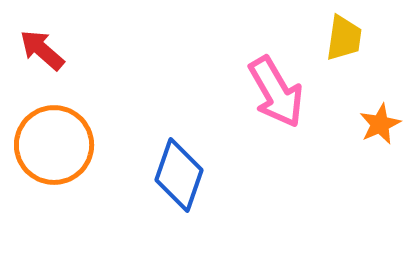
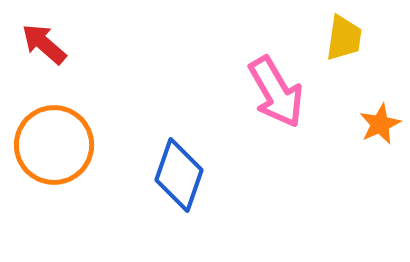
red arrow: moved 2 px right, 6 px up
